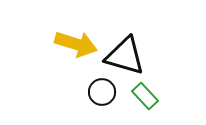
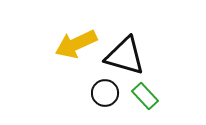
yellow arrow: rotated 138 degrees clockwise
black circle: moved 3 px right, 1 px down
